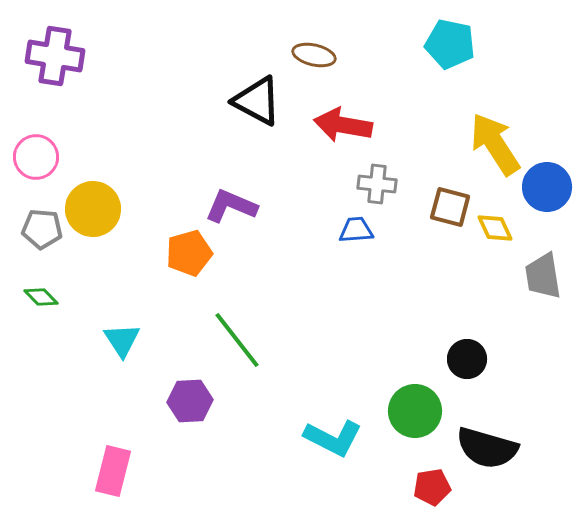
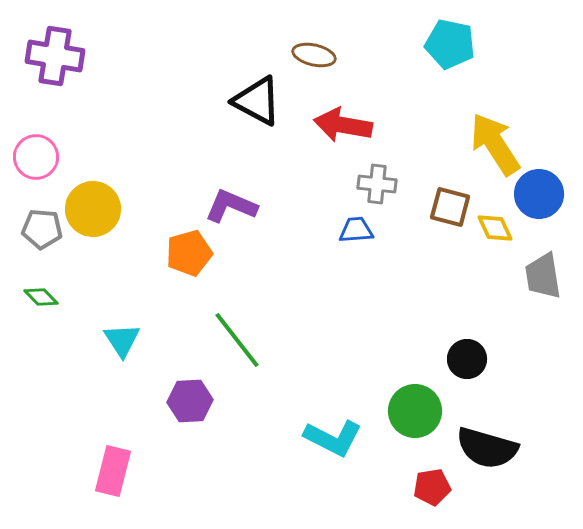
blue circle: moved 8 px left, 7 px down
